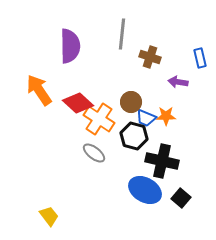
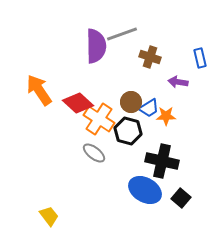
gray line: rotated 64 degrees clockwise
purple semicircle: moved 26 px right
blue trapezoid: moved 3 px right, 10 px up; rotated 55 degrees counterclockwise
black hexagon: moved 6 px left, 5 px up
